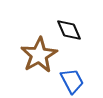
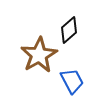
black diamond: rotated 72 degrees clockwise
